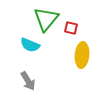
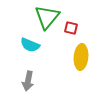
green triangle: moved 1 px right, 2 px up
yellow ellipse: moved 1 px left, 2 px down
gray arrow: rotated 42 degrees clockwise
